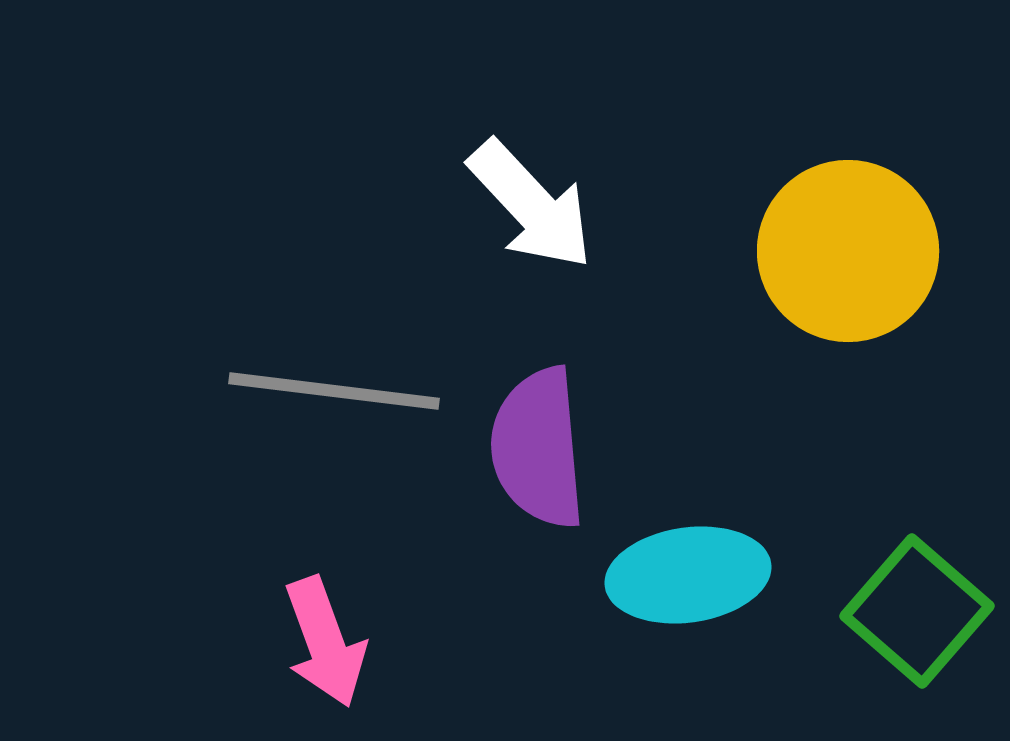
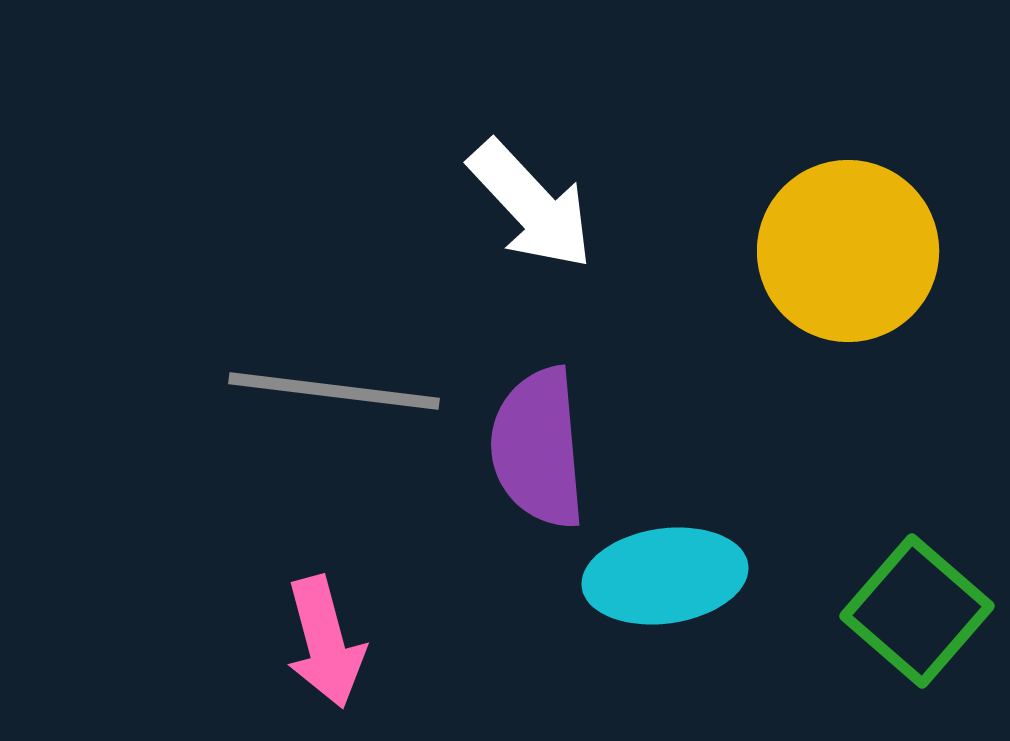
cyan ellipse: moved 23 px left, 1 px down
pink arrow: rotated 5 degrees clockwise
